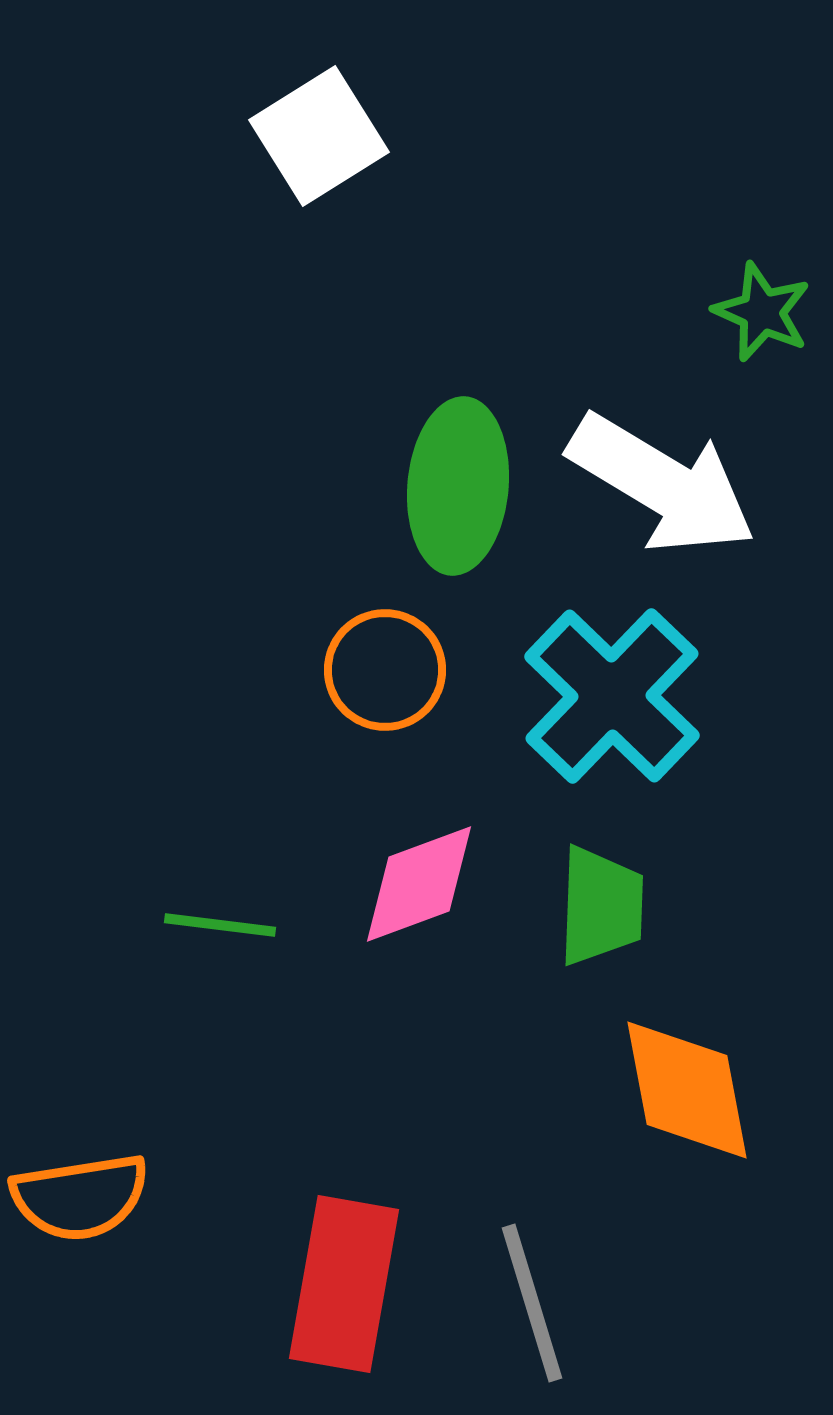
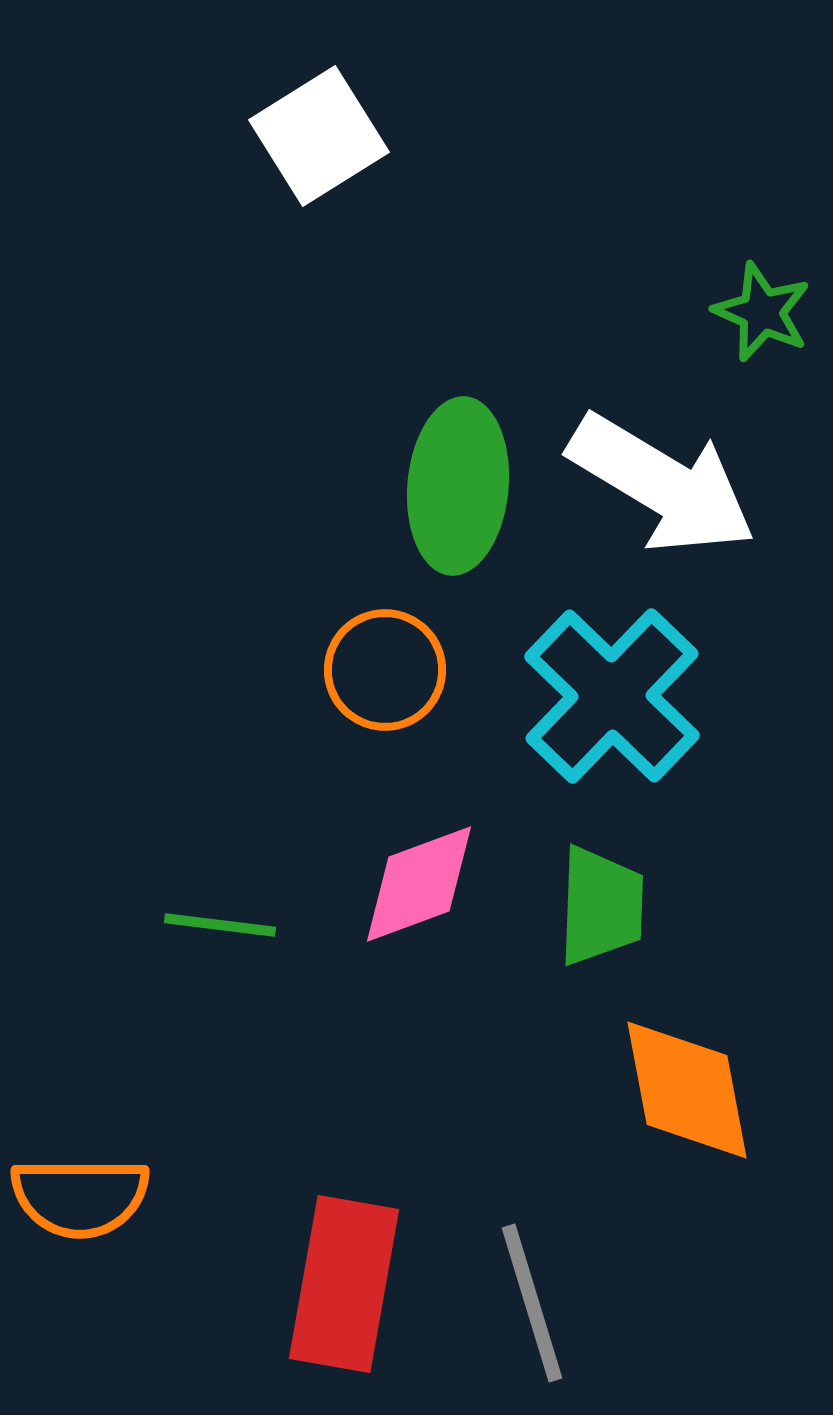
orange semicircle: rotated 9 degrees clockwise
